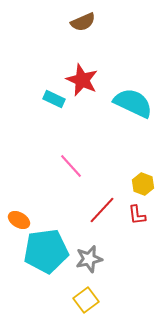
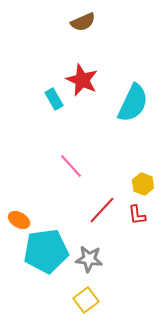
cyan rectangle: rotated 35 degrees clockwise
cyan semicircle: rotated 90 degrees clockwise
gray star: rotated 20 degrees clockwise
